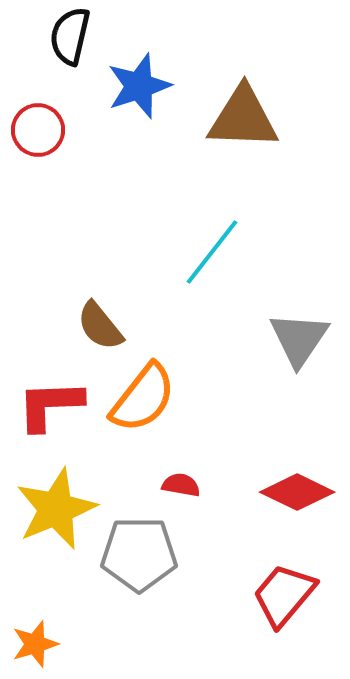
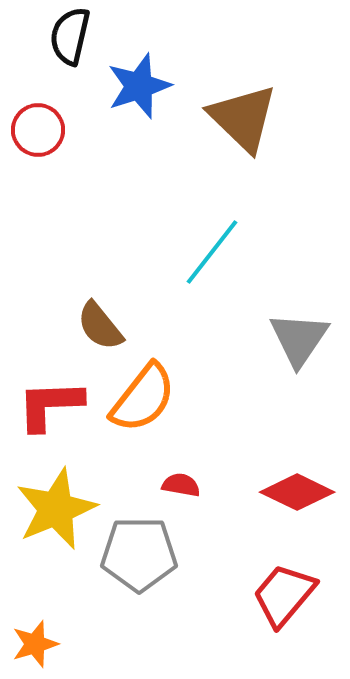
brown triangle: rotated 42 degrees clockwise
